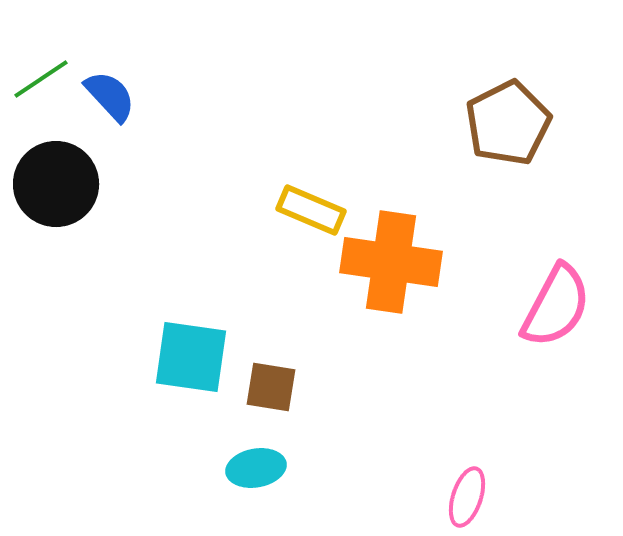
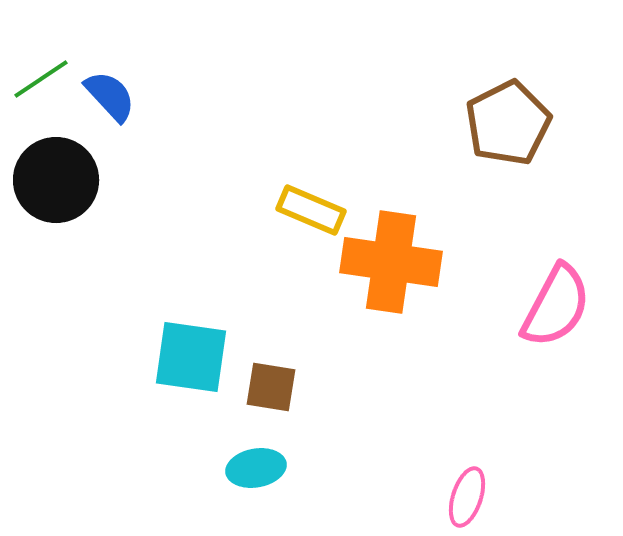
black circle: moved 4 px up
